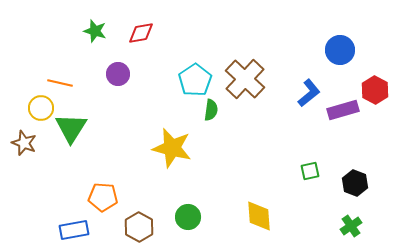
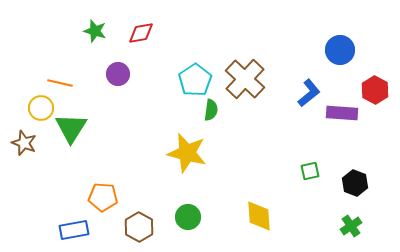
purple rectangle: moved 1 px left, 3 px down; rotated 20 degrees clockwise
yellow star: moved 15 px right, 5 px down
